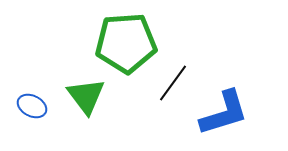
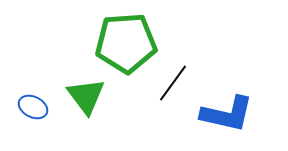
blue ellipse: moved 1 px right, 1 px down
blue L-shape: moved 3 px right, 1 px down; rotated 30 degrees clockwise
